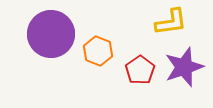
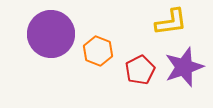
red pentagon: rotated 8 degrees clockwise
